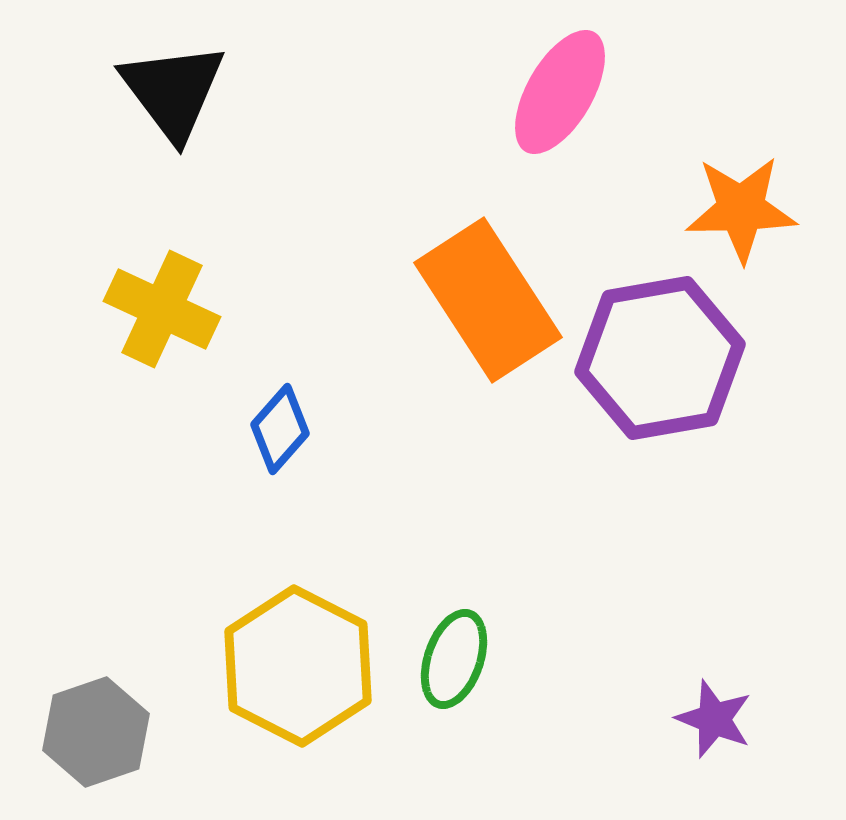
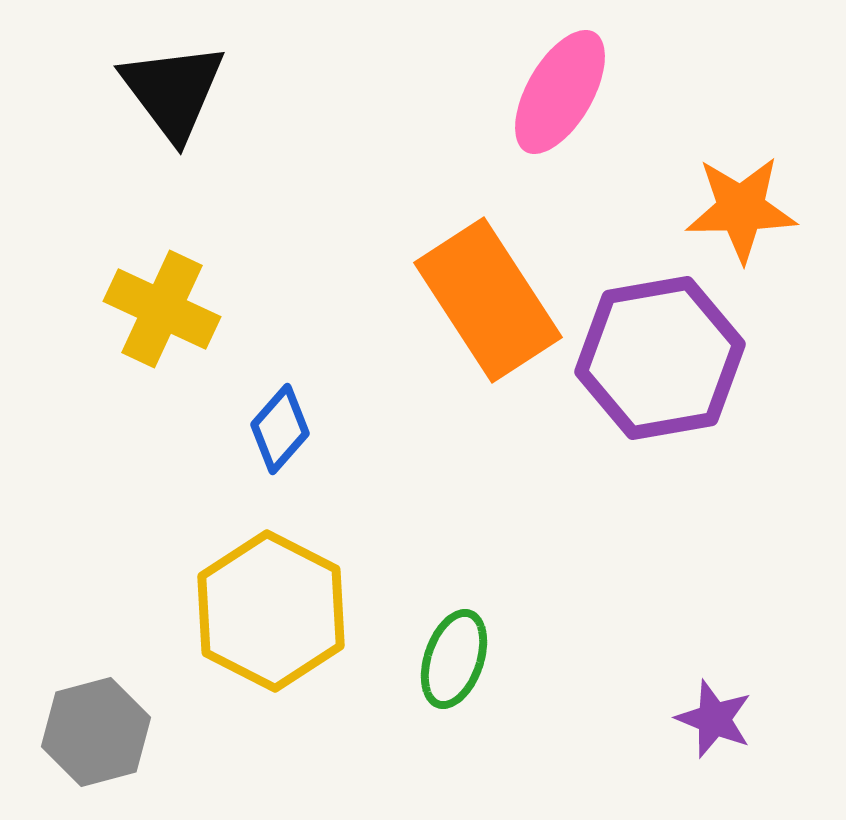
yellow hexagon: moved 27 px left, 55 px up
gray hexagon: rotated 4 degrees clockwise
